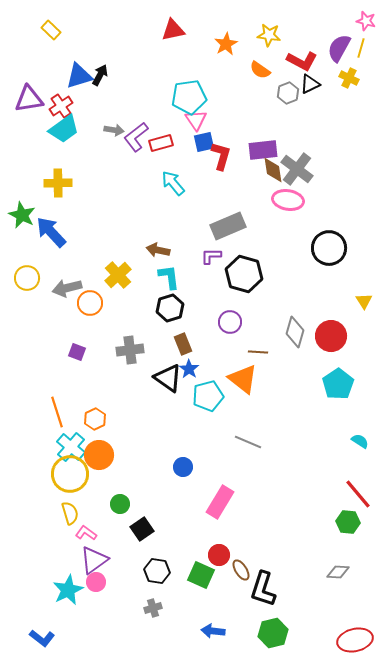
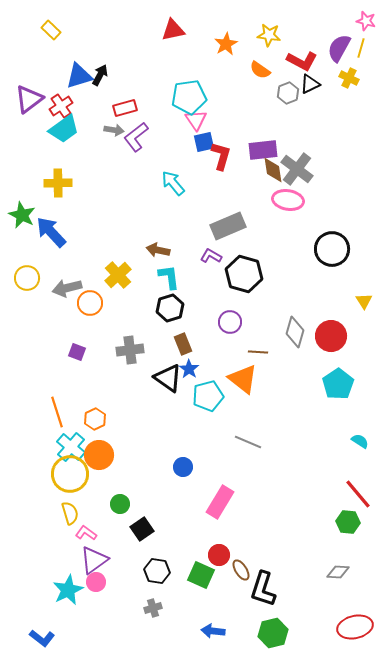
purple triangle at (29, 99): rotated 28 degrees counterclockwise
red rectangle at (161, 143): moved 36 px left, 35 px up
black circle at (329, 248): moved 3 px right, 1 px down
purple L-shape at (211, 256): rotated 30 degrees clockwise
red ellipse at (355, 640): moved 13 px up
